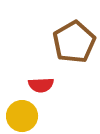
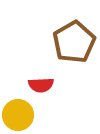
yellow circle: moved 4 px left, 1 px up
